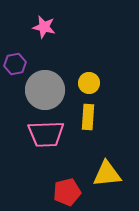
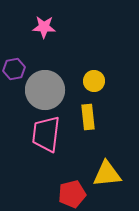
pink star: rotated 10 degrees counterclockwise
purple hexagon: moved 1 px left, 5 px down
yellow circle: moved 5 px right, 2 px up
yellow rectangle: rotated 10 degrees counterclockwise
pink trapezoid: rotated 99 degrees clockwise
red pentagon: moved 5 px right, 2 px down
